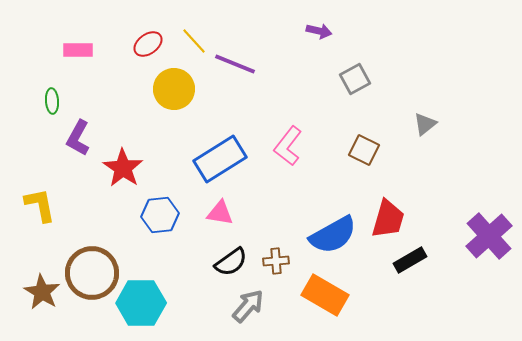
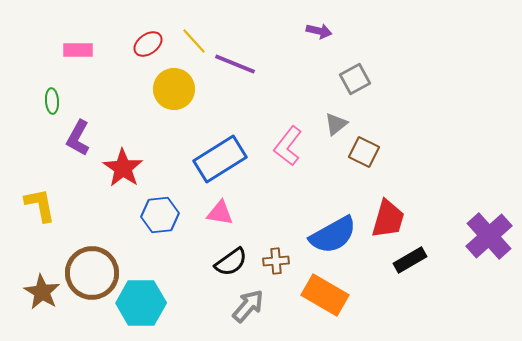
gray triangle: moved 89 px left
brown square: moved 2 px down
